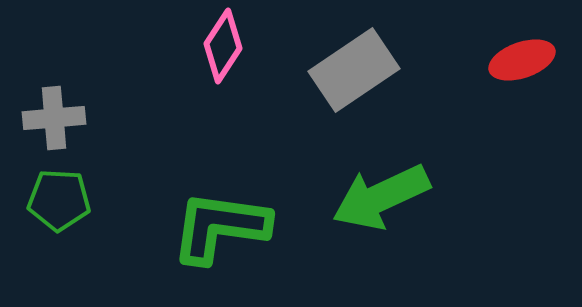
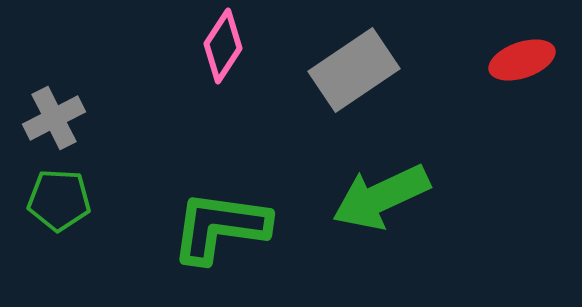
gray cross: rotated 22 degrees counterclockwise
